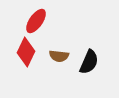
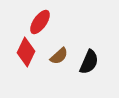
red ellipse: moved 4 px right, 1 px down
brown semicircle: rotated 48 degrees counterclockwise
